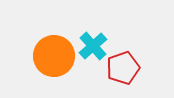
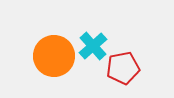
red pentagon: rotated 8 degrees clockwise
